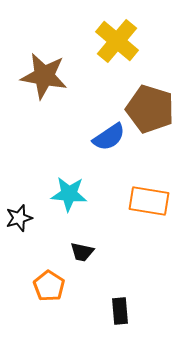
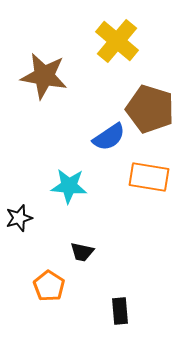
cyan star: moved 8 px up
orange rectangle: moved 24 px up
